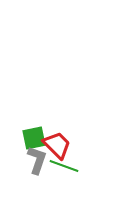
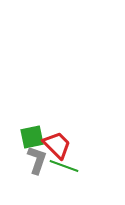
green square: moved 2 px left, 1 px up
